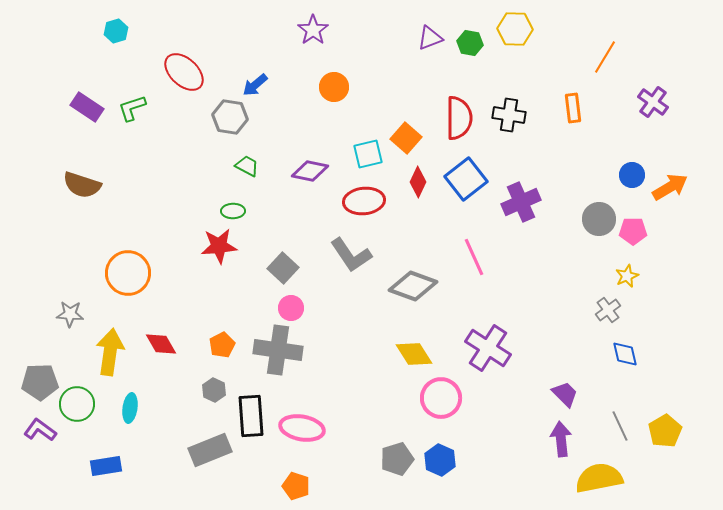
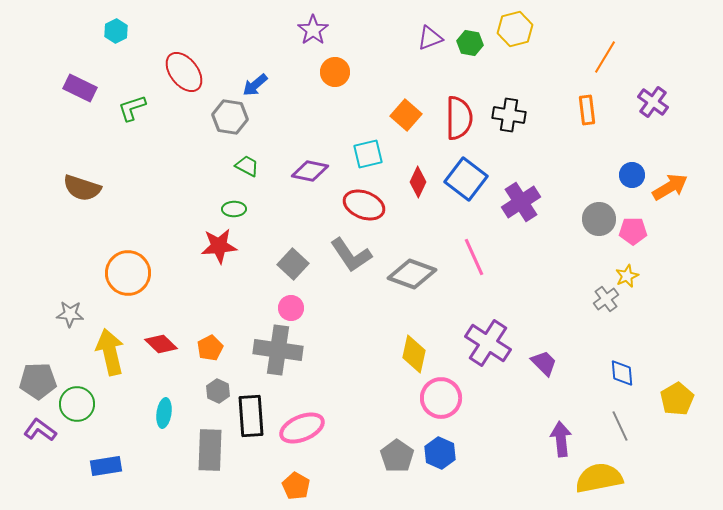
yellow hexagon at (515, 29): rotated 16 degrees counterclockwise
cyan hexagon at (116, 31): rotated 10 degrees counterclockwise
red ellipse at (184, 72): rotated 9 degrees clockwise
orange circle at (334, 87): moved 1 px right, 15 px up
purple rectangle at (87, 107): moved 7 px left, 19 px up; rotated 8 degrees counterclockwise
orange rectangle at (573, 108): moved 14 px right, 2 px down
orange square at (406, 138): moved 23 px up
blue square at (466, 179): rotated 15 degrees counterclockwise
brown semicircle at (82, 185): moved 3 px down
red ellipse at (364, 201): moved 4 px down; rotated 27 degrees clockwise
purple cross at (521, 202): rotated 9 degrees counterclockwise
green ellipse at (233, 211): moved 1 px right, 2 px up
gray square at (283, 268): moved 10 px right, 4 px up
gray diamond at (413, 286): moved 1 px left, 12 px up
gray cross at (608, 310): moved 2 px left, 11 px up
red diamond at (161, 344): rotated 16 degrees counterclockwise
orange pentagon at (222, 345): moved 12 px left, 3 px down
purple cross at (488, 348): moved 5 px up
yellow arrow at (110, 352): rotated 21 degrees counterclockwise
yellow diamond at (414, 354): rotated 45 degrees clockwise
blue diamond at (625, 354): moved 3 px left, 19 px down; rotated 8 degrees clockwise
gray pentagon at (40, 382): moved 2 px left, 1 px up
gray hexagon at (214, 390): moved 4 px right, 1 px down
purple trapezoid at (565, 394): moved 21 px left, 31 px up
cyan ellipse at (130, 408): moved 34 px right, 5 px down
pink ellipse at (302, 428): rotated 33 degrees counterclockwise
yellow pentagon at (665, 431): moved 12 px right, 32 px up
gray rectangle at (210, 450): rotated 66 degrees counterclockwise
gray pentagon at (397, 459): moved 3 px up; rotated 20 degrees counterclockwise
blue hexagon at (440, 460): moved 7 px up
orange pentagon at (296, 486): rotated 12 degrees clockwise
